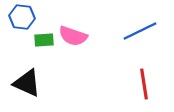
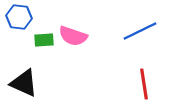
blue hexagon: moved 3 px left
black triangle: moved 3 px left
